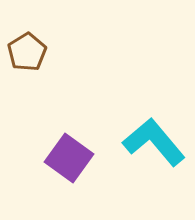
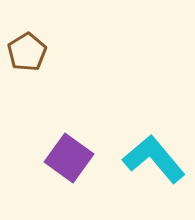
cyan L-shape: moved 17 px down
